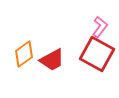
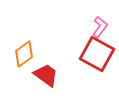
red trapezoid: moved 6 px left, 15 px down; rotated 116 degrees counterclockwise
